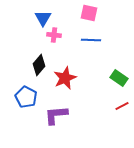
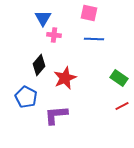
blue line: moved 3 px right, 1 px up
